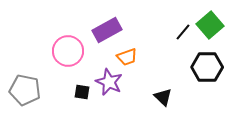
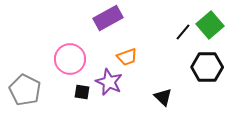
purple rectangle: moved 1 px right, 12 px up
pink circle: moved 2 px right, 8 px down
gray pentagon: rotated 16 degrees clockwise
